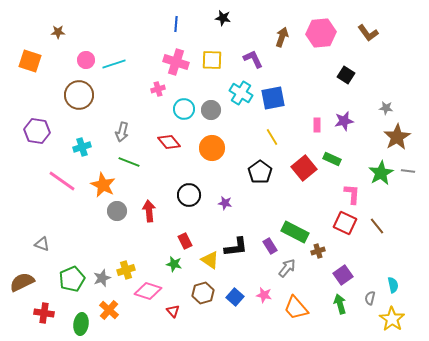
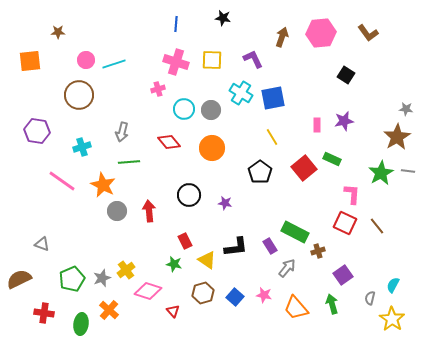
orange square at (30, 61): rotated 25 degrees counterclockwise
gray star at (386, 108): moved 20 px right, 1 px down
green line at (129, 162): rotated 25 degrees counterclockwise
yellow triangle at (210, 260): moved 3 px left
yellow cross at (126, 270): rotated 18 degrees counterclockwise
brown semicircle at (22, 282): moved 3 px left, 3 px up
cyan semicircle at (393, 285): rotated 140 degrees counterclockwise
green arrow at (340, 304): moved 8 px left
